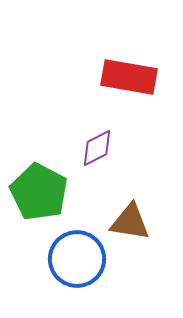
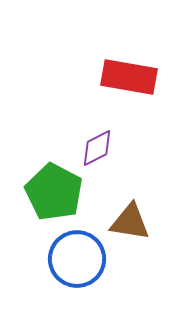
green pentagon: moved 15 px right
